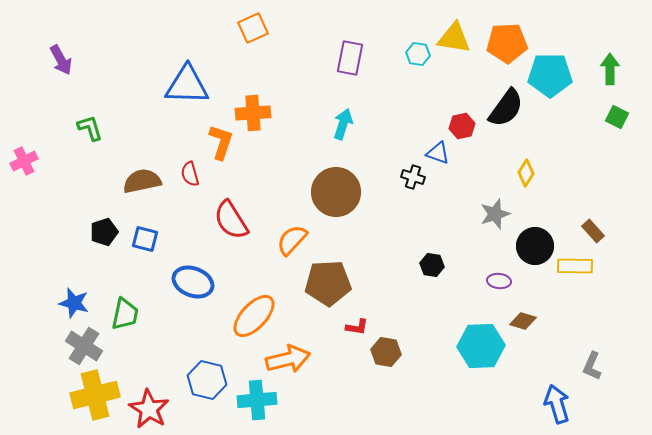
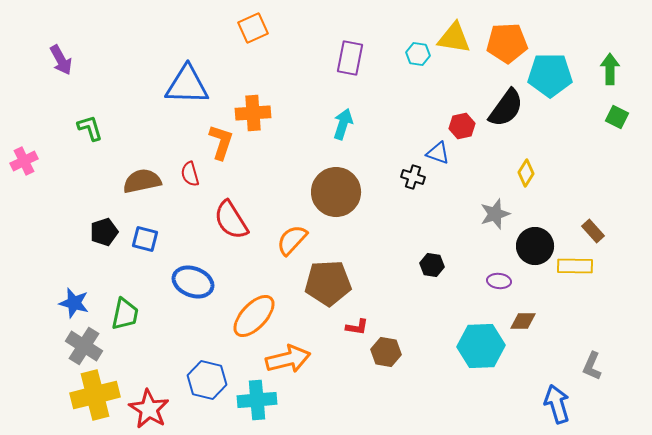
brown diamond at (523, 321): rotated 16 degrees counterclockwise
